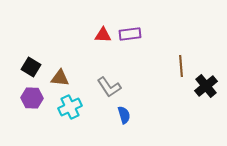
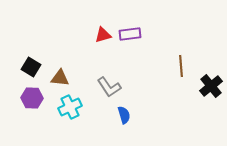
red triangle: rotated 18 degrees counterclockwise
black cross: moved 5 px right
